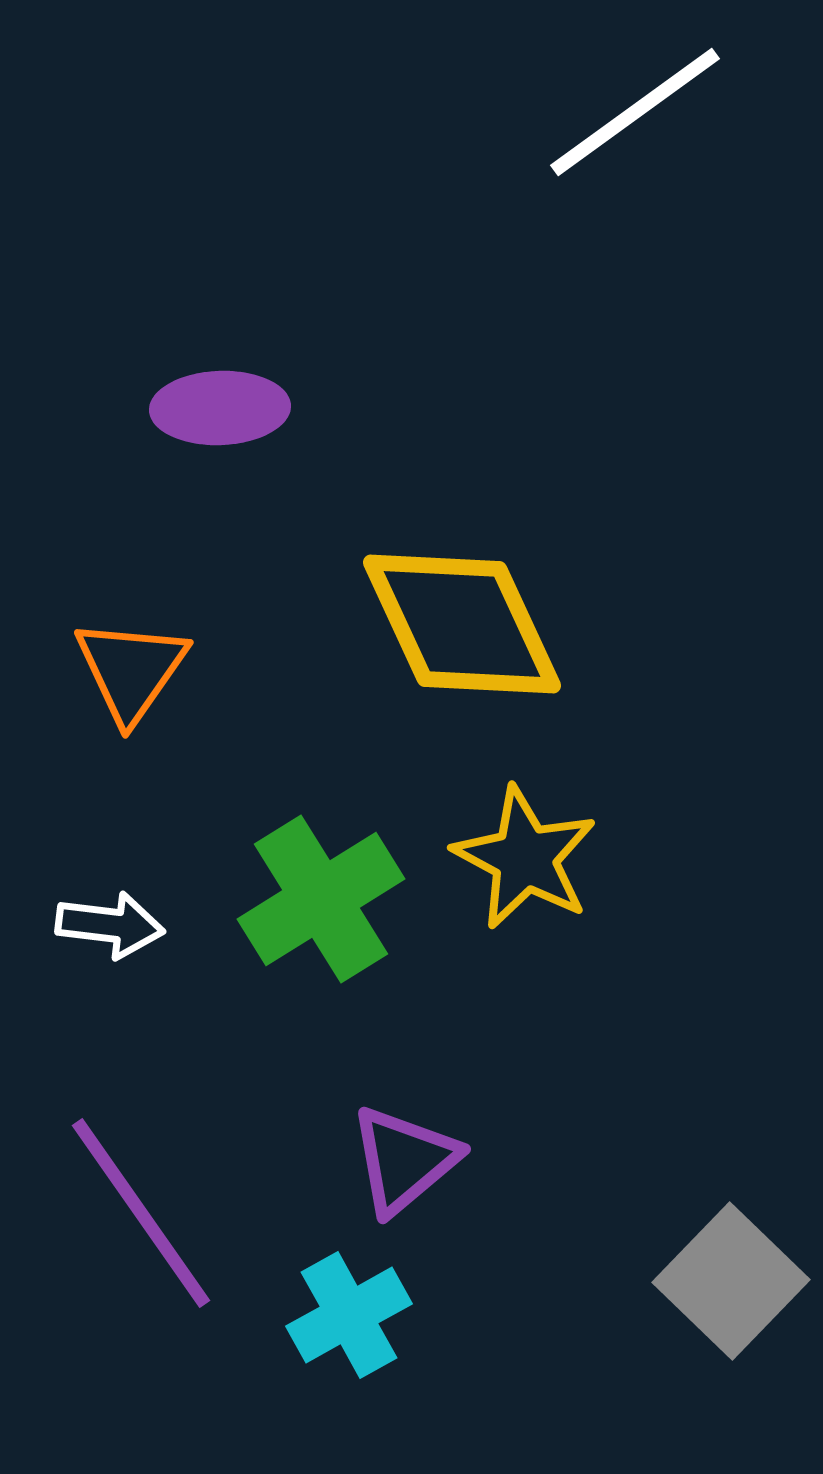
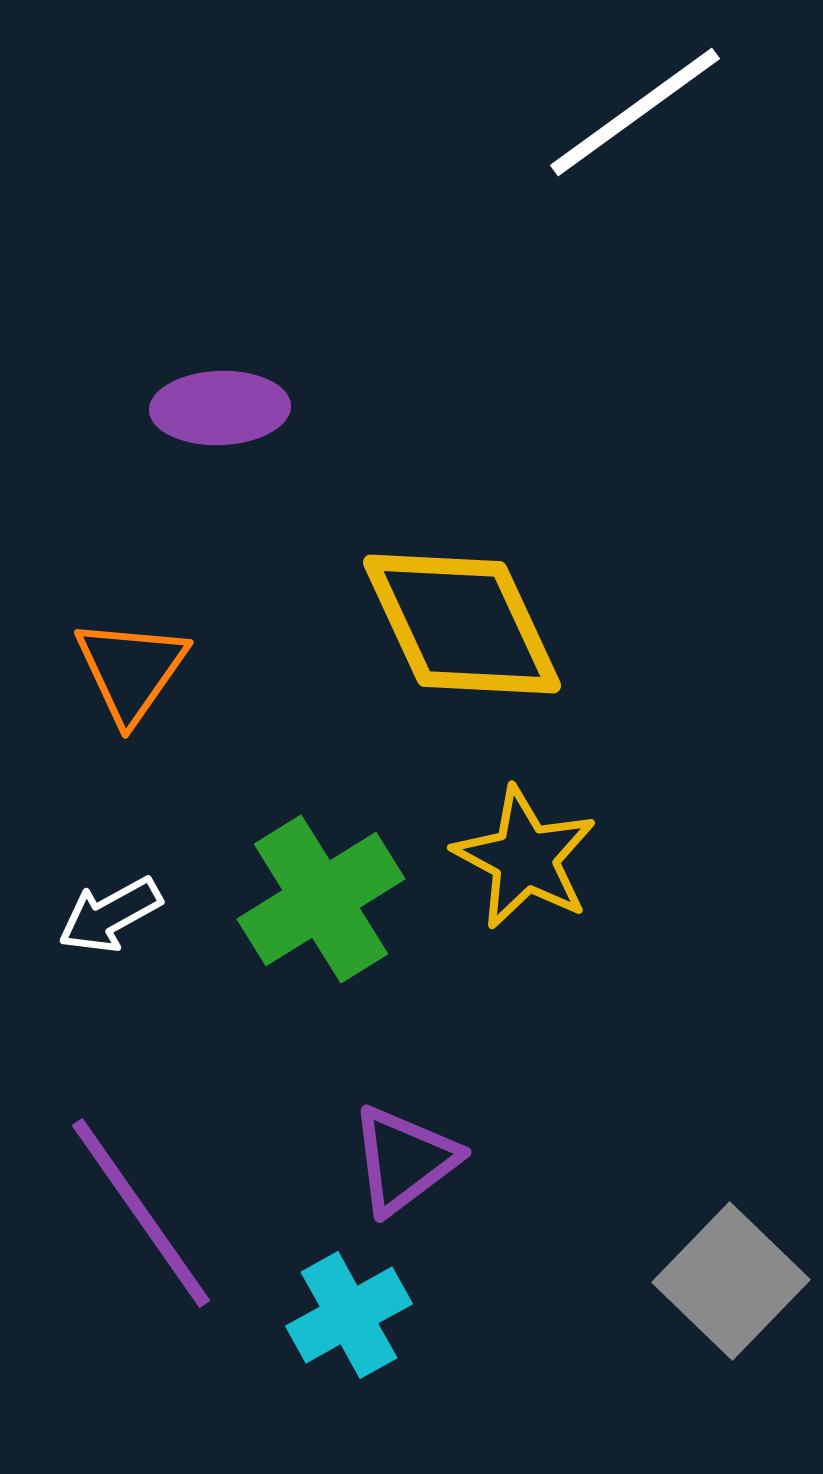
white arrow: moved 10 px up; rotated 144 degrees clockwise
purple triangle: rotated 3 degrees clockwise
